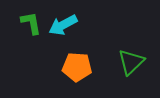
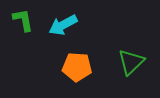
green L-shape: moved 8 px left, 3 px up
